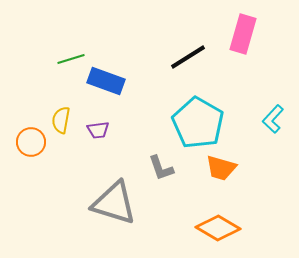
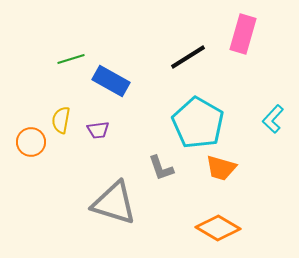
blue rectangle: moved 5 px right; rotated 9 degrees clockwise
